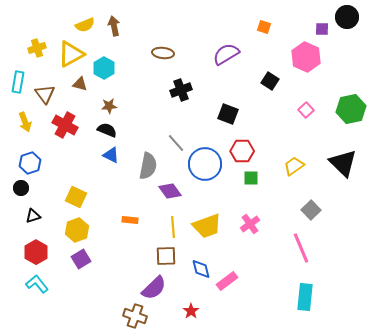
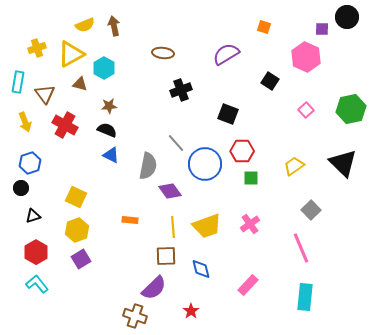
pink rectangle at (227, 281): moved 21 px right, 4 px down; rotated 10 degrees counterclockwise
